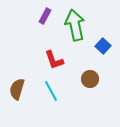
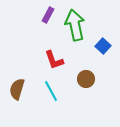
purple rectangle: moved 3 px right, 1 px up
brown circle: moved 4 px left
